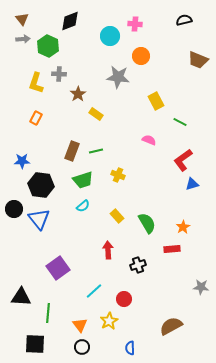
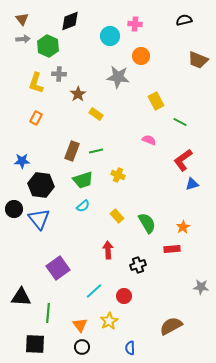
red circle at (124, 299): moved 3 px up
